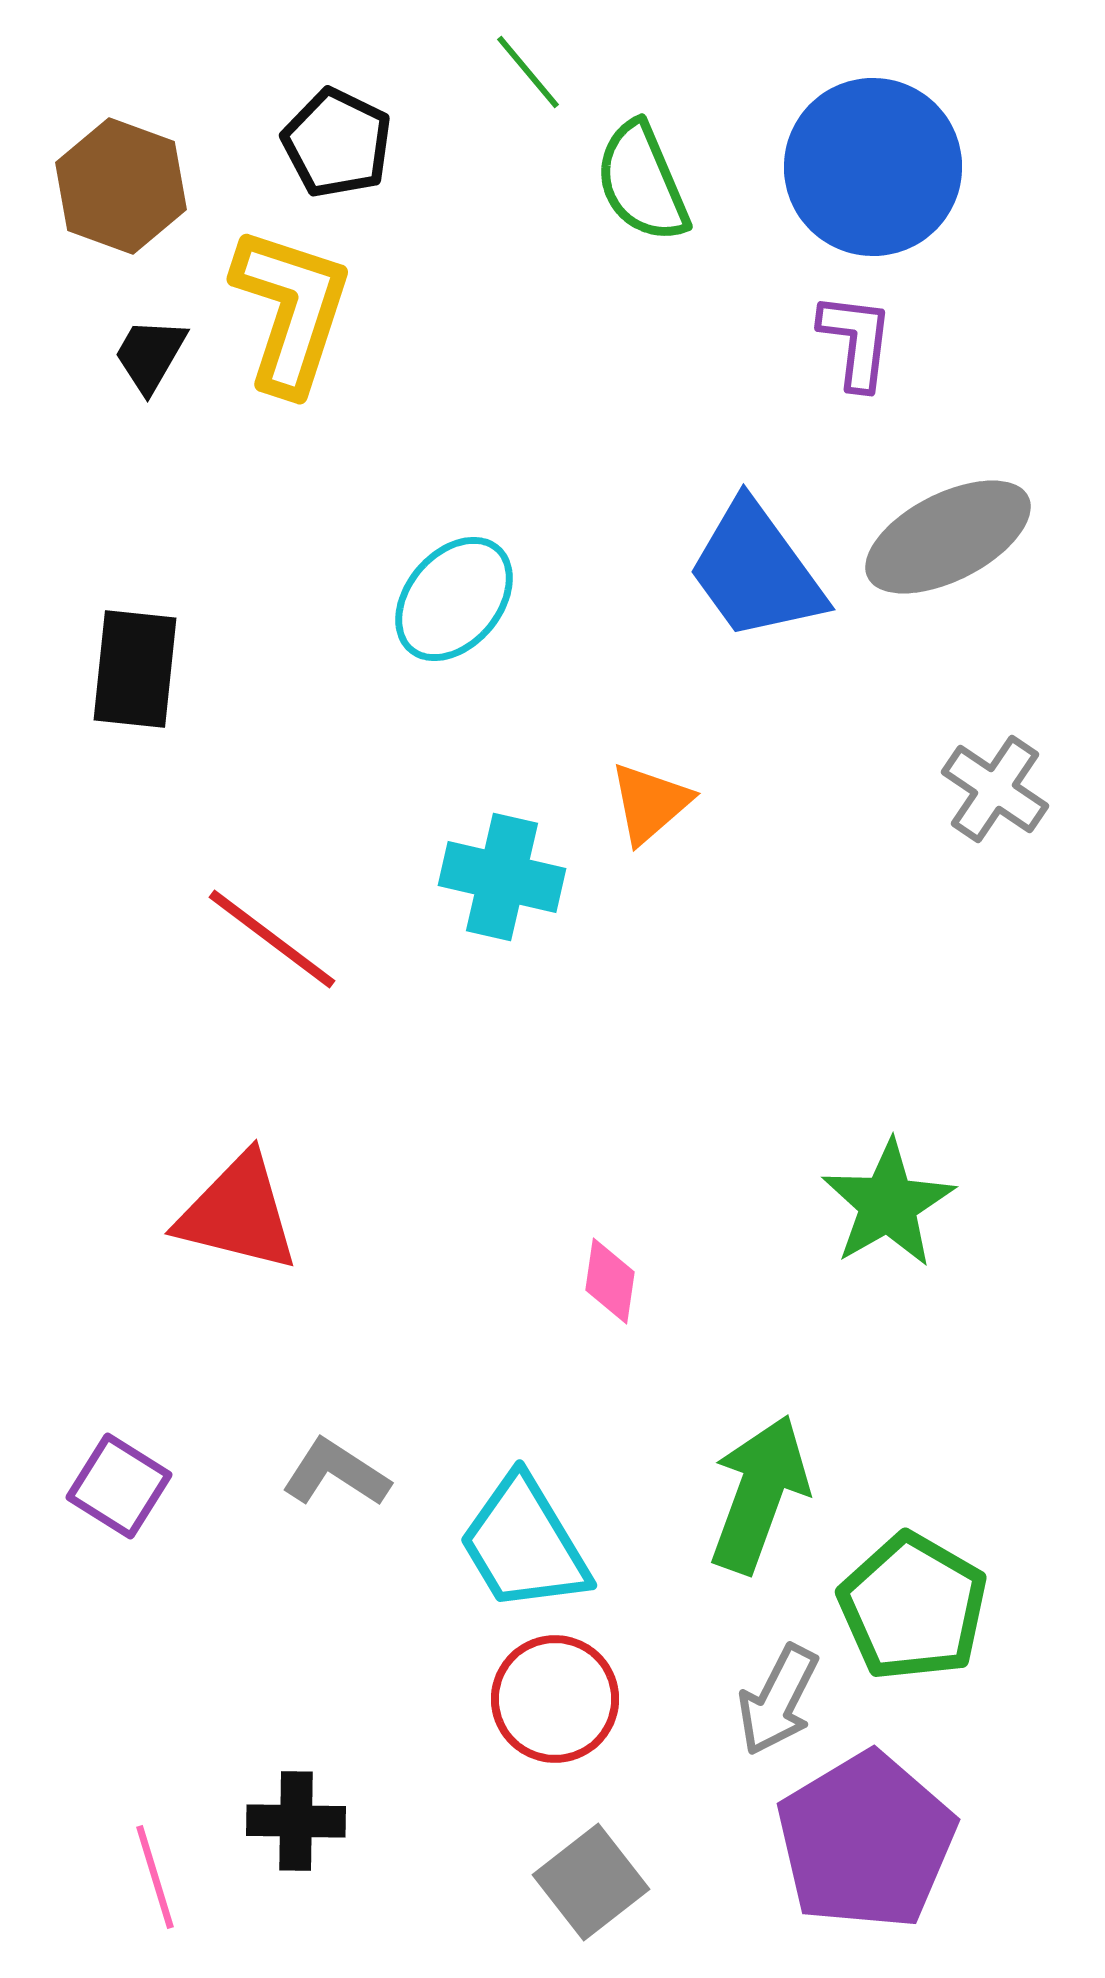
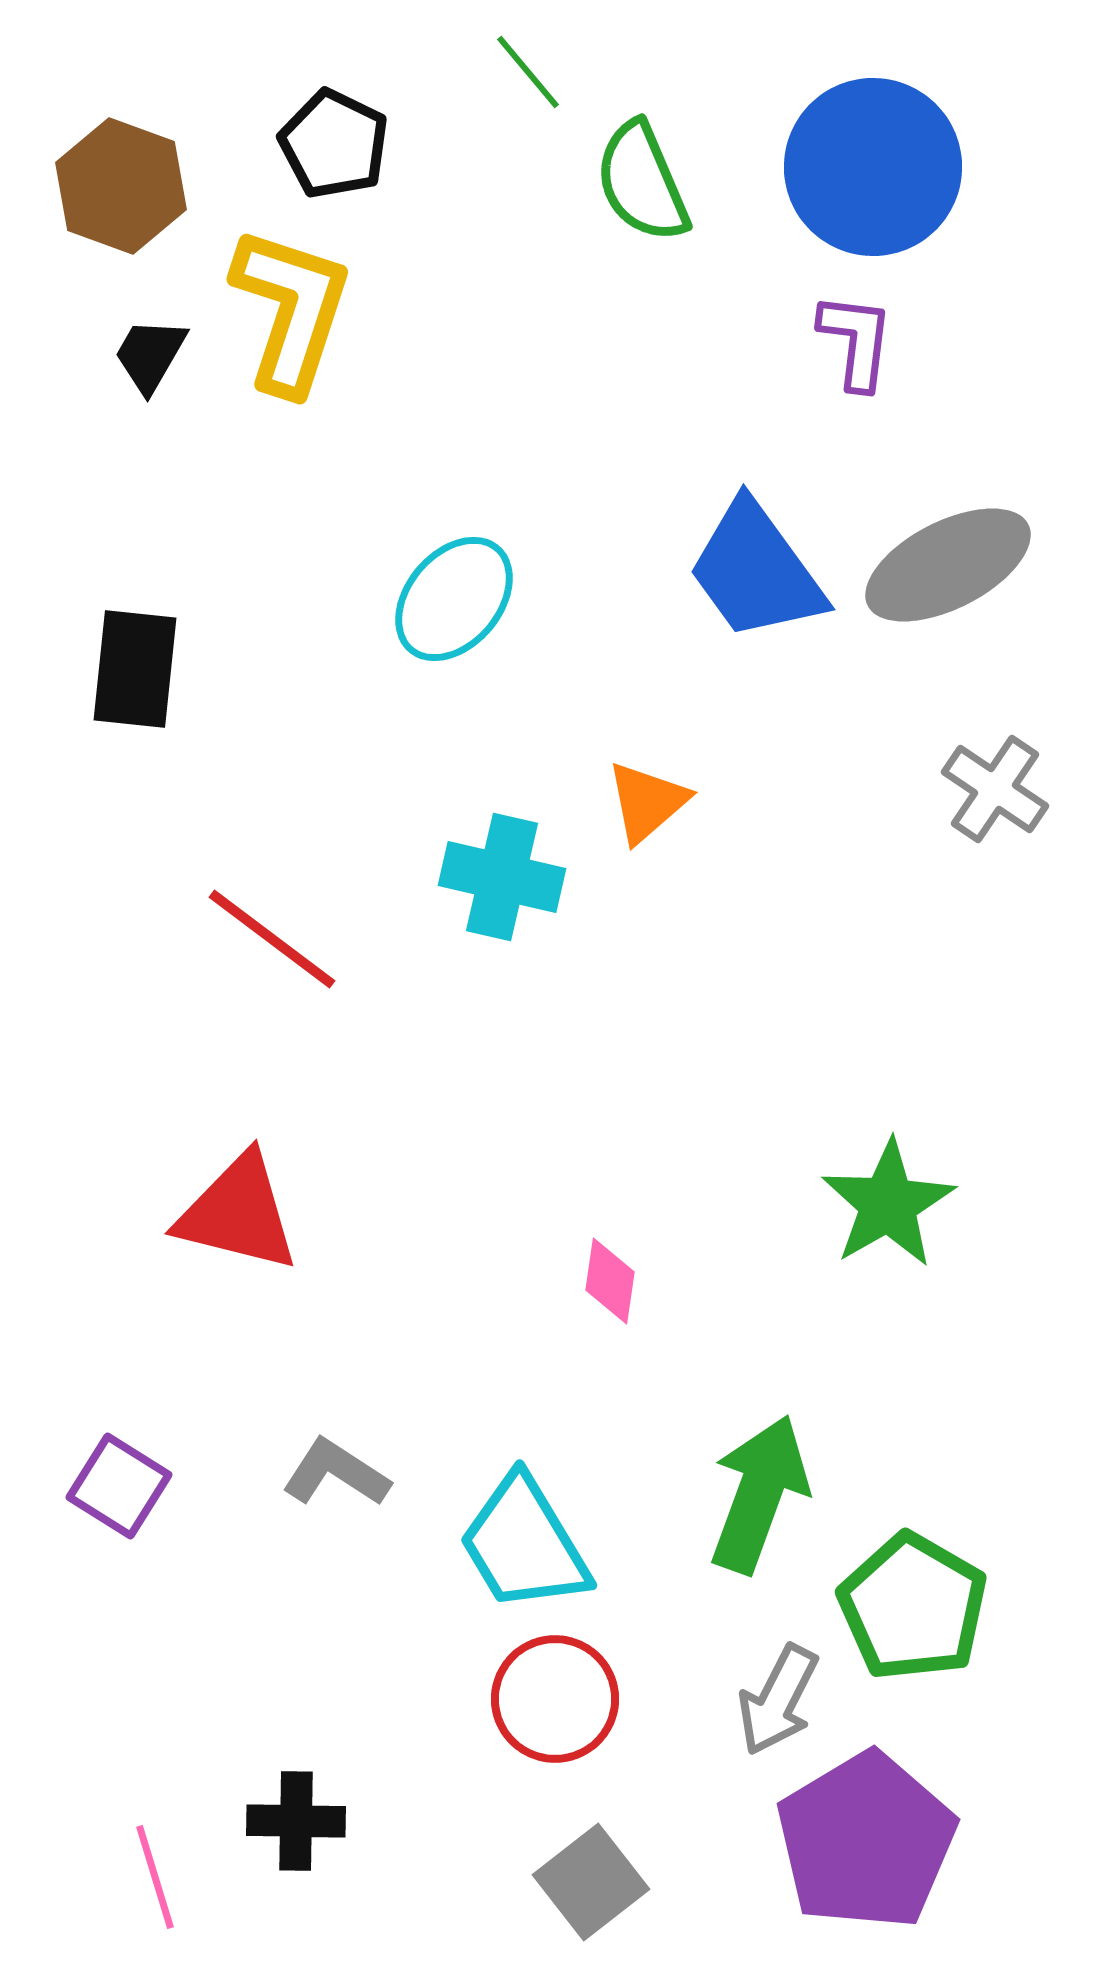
black pentagon: moved 3 px left, 1 px down
gray ellipse: moved 28 px down
orange triangle: moved 3 px left, 1 px up
